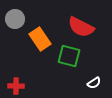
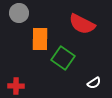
gray circle: moved 4 px right, 6 px up
red semicircle: moved 1 px right, 3 px up
orange rectangle: rotated 35 degrees clockwise
green square: moved 6 px left, 2 px down; rotated 20 degrees clockwise
